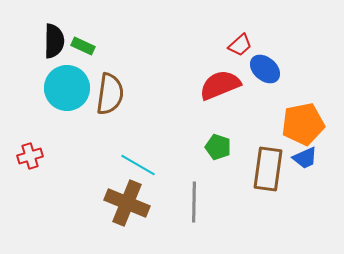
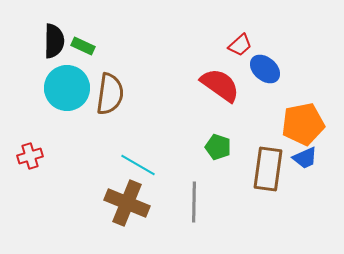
red semicircle: rotated 57 degrees clockwise
